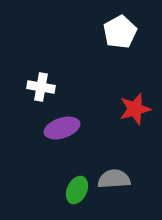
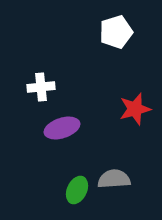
white pentagon: moved 4 px left; rotated 12 degrees clockwise
white cross: rotated 16 degrees counterclockwise
